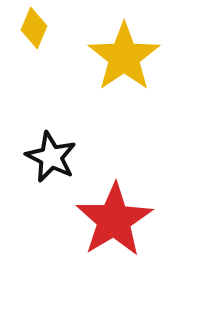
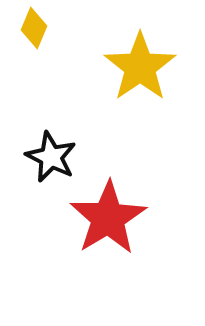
yellow star: moved 16 px right, 10 px down
red star: moved 6 px left, 2 px up
